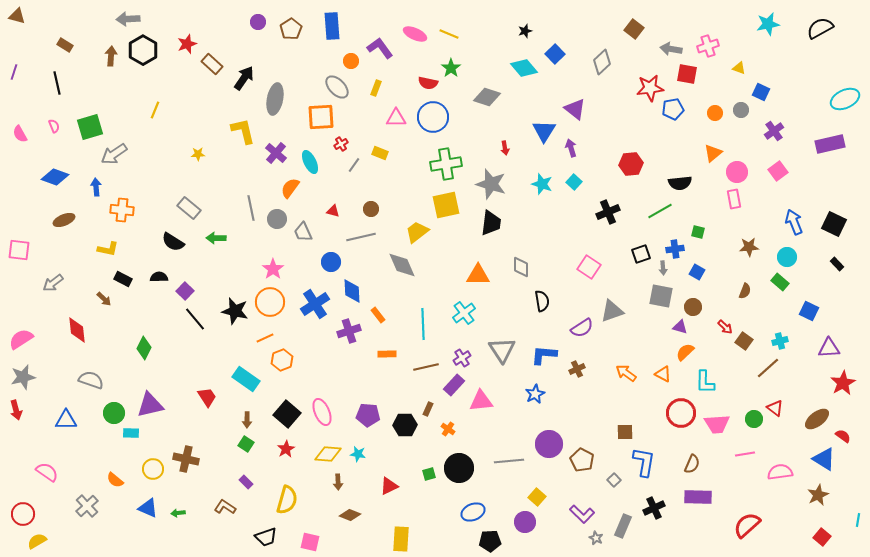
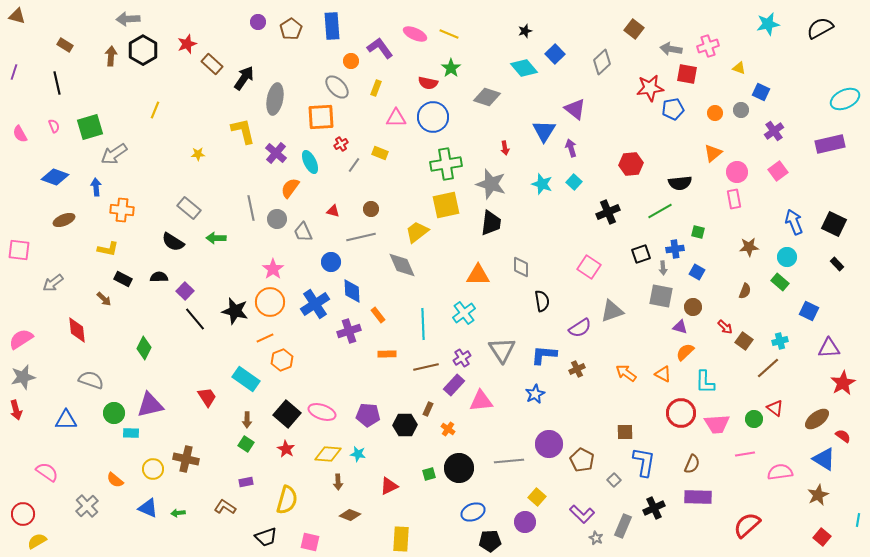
purple semicircle at (582, 328): moved 2 px left
pink ellipse at (322, 412): rotated 48 degrees counterclockwise
red star at (286, 449): rotated 12 degrees counterclockwise
purple rectangle at (246, 482): rotated 56 degrees counterclockwise
